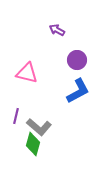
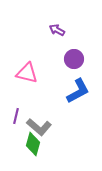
purple circle: moved 3 px left, 1 px up
